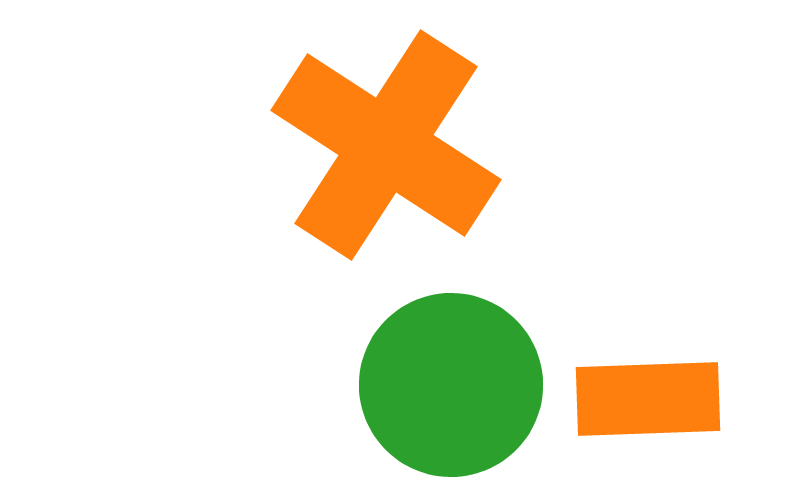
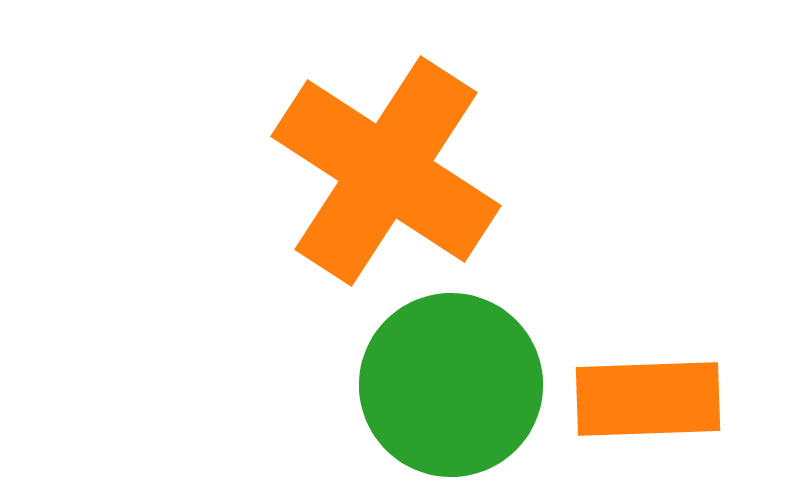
orange cross: moved 26 px down
